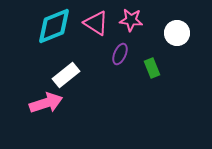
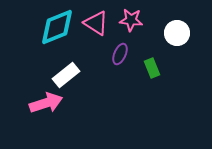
cyan diamond: moved 3 px right, 1 px down
